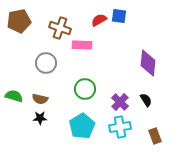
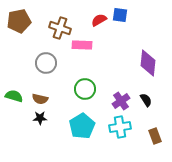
blue square: moved 1 px right, 1 px up
purple cross: moved 1 px right, 1 px up; rotated 12 degrees clockwise
